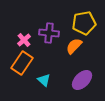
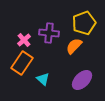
yellow pentagon: rotated 10 degrees counterclockwise
cyan triangle: moved 1 px left, 1 px up
